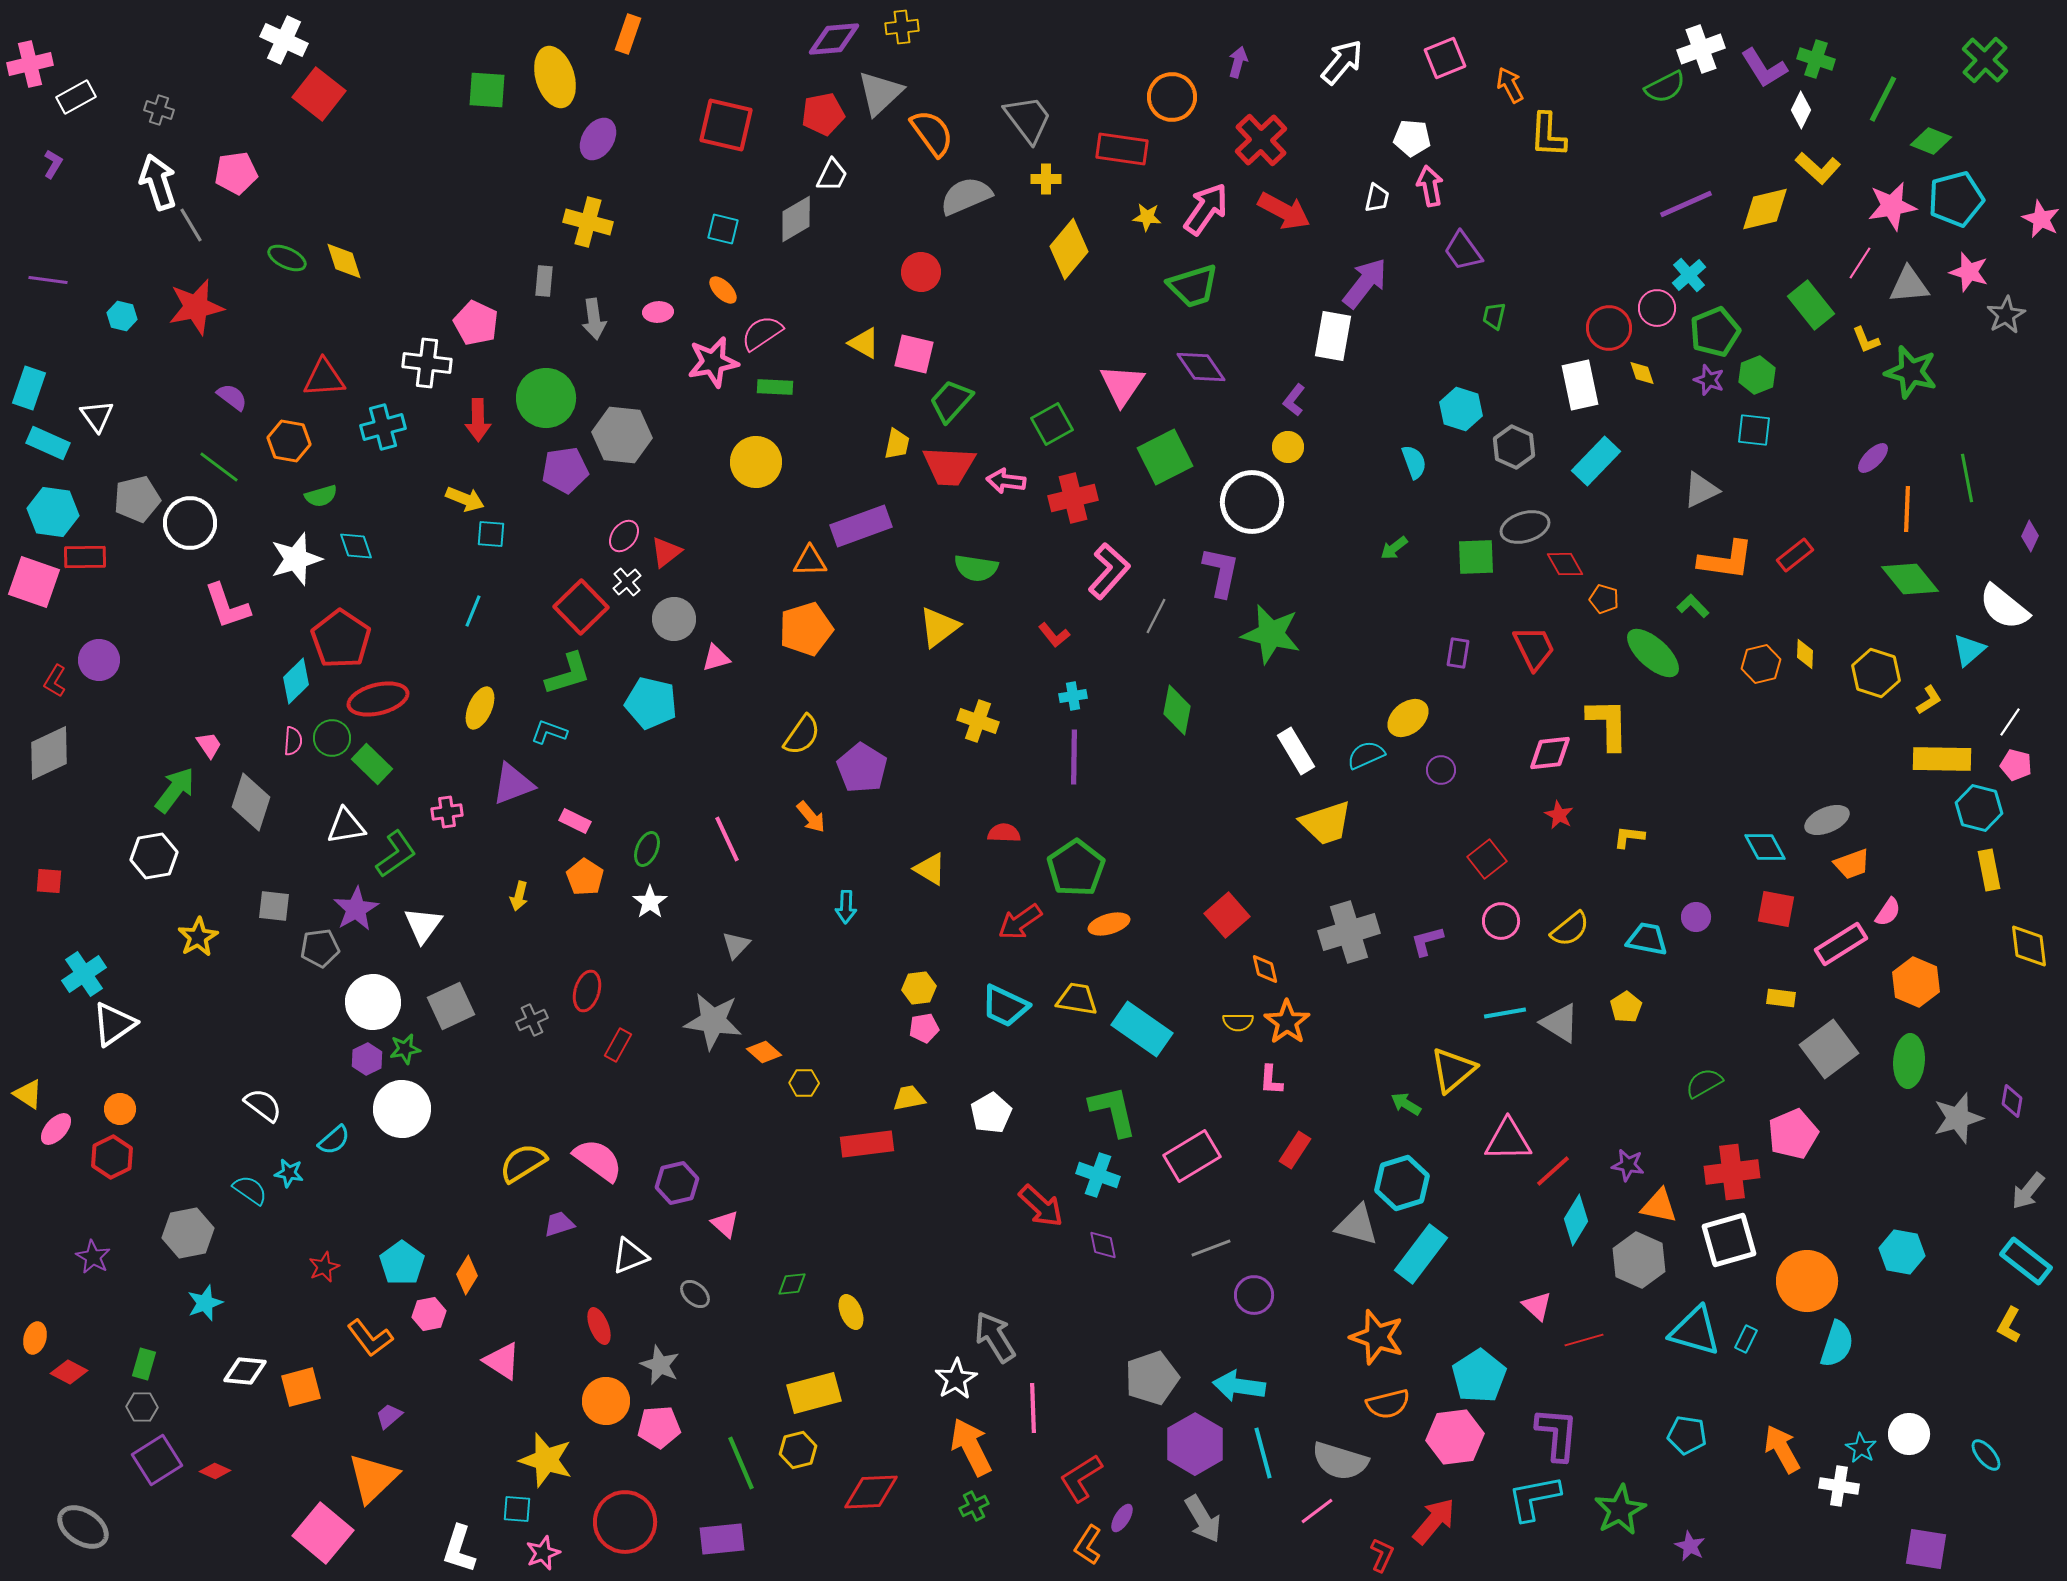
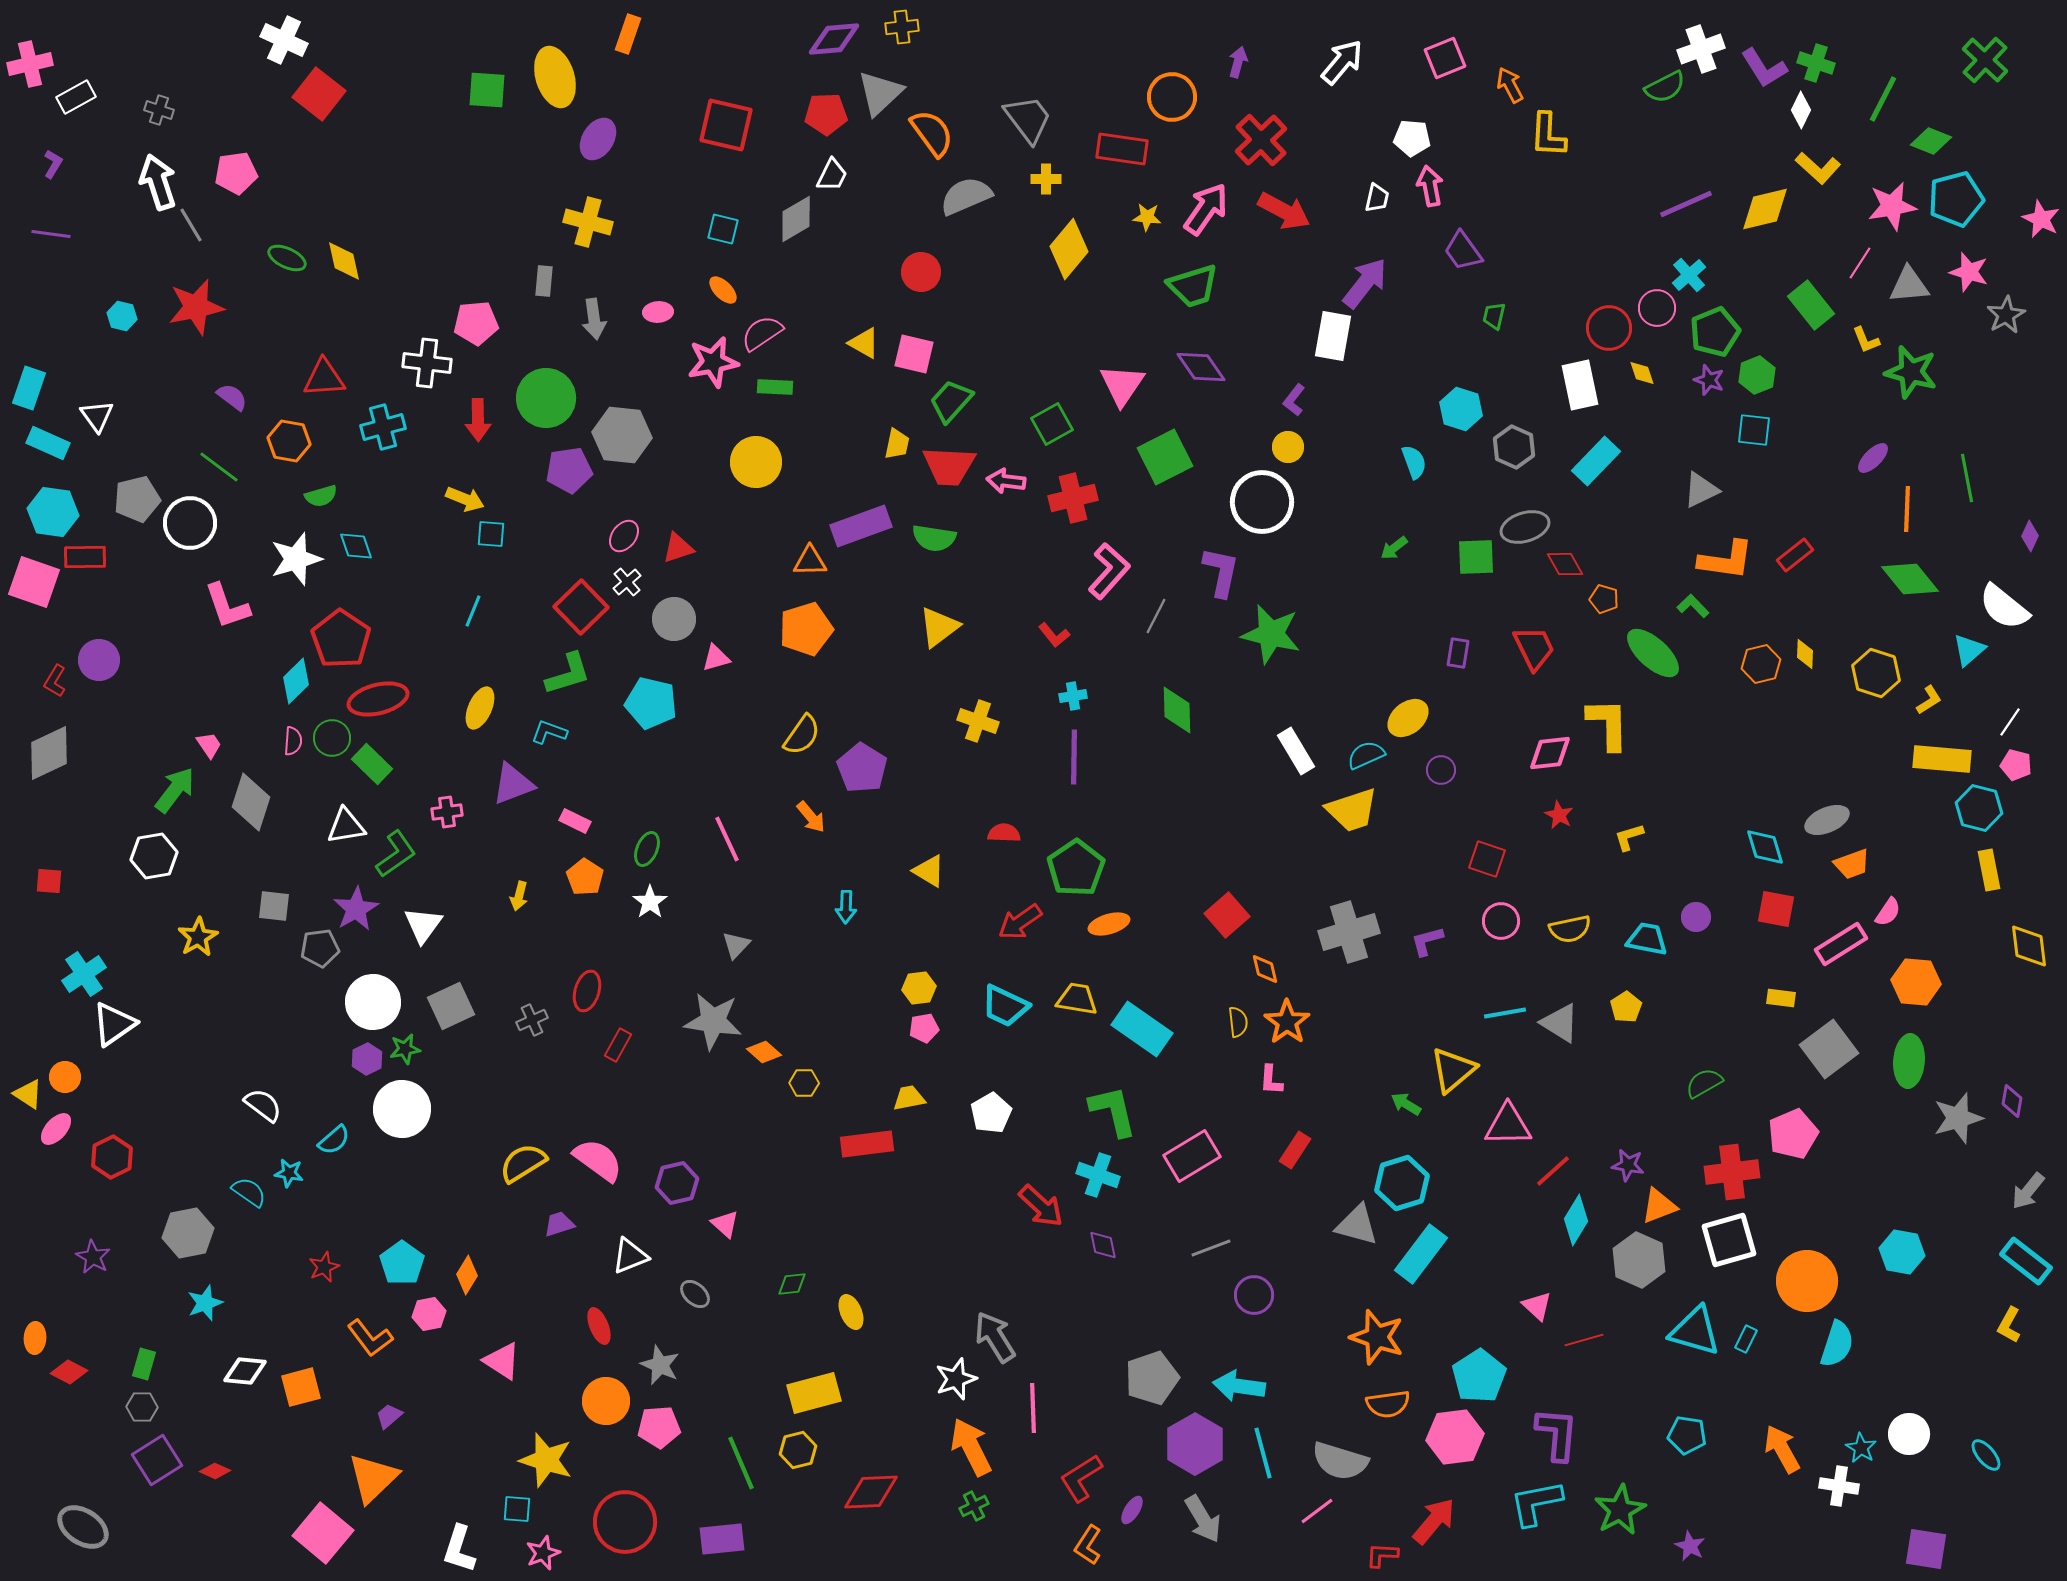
green cross at (1816, 59): moved 4 px down
red pentagon at (823, 114): moved 3 px right; rotated 9 degrees clockwise
yellow diamond at (344, 261): rotated 6 degrees clockwise
purple line at (48, 280): moved 3 px right, 46 px up
pink pentagon at (476, 323): rotated 30 degrees counterclockwise
purple pentagon at (565, 470): moved 4 px right
white circle at (1252, 502): moved 10 px right
red triangle at (666, 552): moved 12 px right, 4 px up; rotated 20 degrees clockwise
green semicircle at (976, 568): moved 42 px left, 30 px up
green diamond at (1177, 710): rotated 12 degrees counterclockwise
yellow rectangle at (1942, 759): rotated 4 degrees clockwise
yellow trapezoid at (1326, 823): moved 26 px right, 13 px up
yellow L-shape at (1629, 837): rotated 24 degrees counterclockwise
cyan diamond at (1765, 847): rotated 12 degrees clockwise
red square at (1487, 859): rotated 33 degrees counterclockwise
yellow triangle at (930, 869): moved 1 px left, 2 px down
yellow semicircle at (1570, 929): rotated 27 degrees clockwise
orange hexagon at (1916, 982): rotated 18 degrees counterclockwise
yellow semicircle at (1238, 1022): rotated 96 degrees counterclockwise
orange circle at (120, 1109): moved 55 px left, 32 px up
pink triangle at (1508, 1140): moved 15 px up
cyan semicircle at (250, 1190): moved 1 px left, 2 px down
orange triangle at (1659, 1206): rotated 33 degrees counterclockwise
orange ellipse at (35, 1338): rotated 12 degrees counterclockwise
white star at (956, 1379): rotated 12 degrees clockwise
orange semicircle at (1388, 1404): rotated 6 degrees clockwise
cyan L-shape at (1534, 1498): moved 2 px right, 5 px down
purple ellipse at (1122, 1518): moved 10 px right, 8 px up
red L-shape at (1382, 1555): rotated 112 degrees counterclockwise
